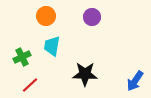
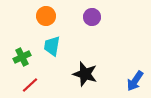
black star: rotated 15 degrees clockwise
